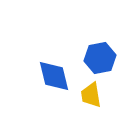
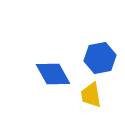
blue diamond: moved 1 px left, 2 px up; rotated 15 degrees counterclockwise
